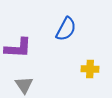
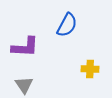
blue semicircle: moved 1 px right, 4 px up
purple L-shape: moved 7 px right, 1 px up
